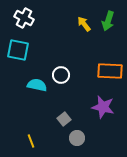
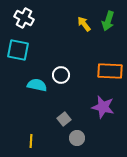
yellow line: rotated 24 degrees clockwise
